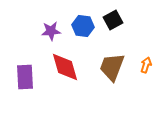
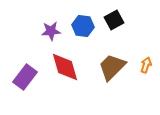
black square: moved 1 px right
brown trapezoid: rotated 24 degrees clockwise
purple rectangle: rotated 40 degrees clockwise
